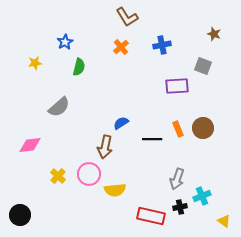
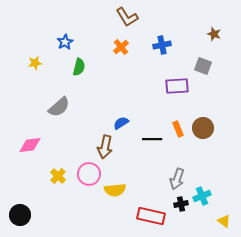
black cross: moved 1 px right, 3 px up
